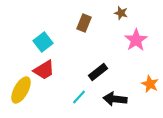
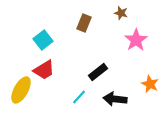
cyan square: moved 2 px up
